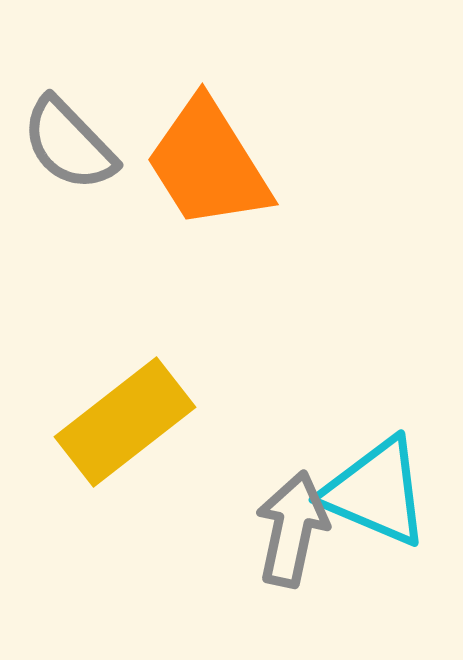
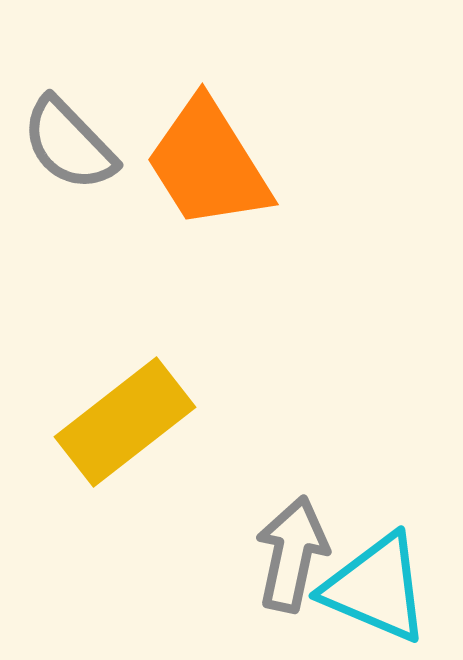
cyan triangle: moved 96 px down
gray arrow: moved 25 px down
